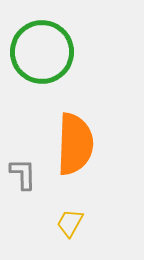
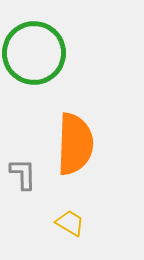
green circle: moved 8 px left, 1 px down
yellow trapezoid: rotated 92 degrees clockwise
